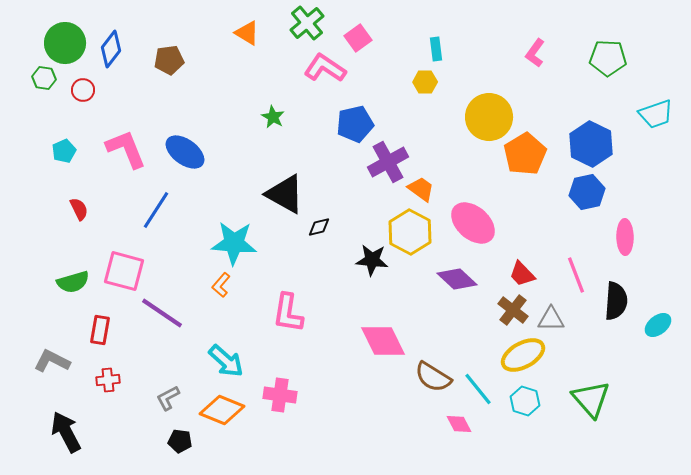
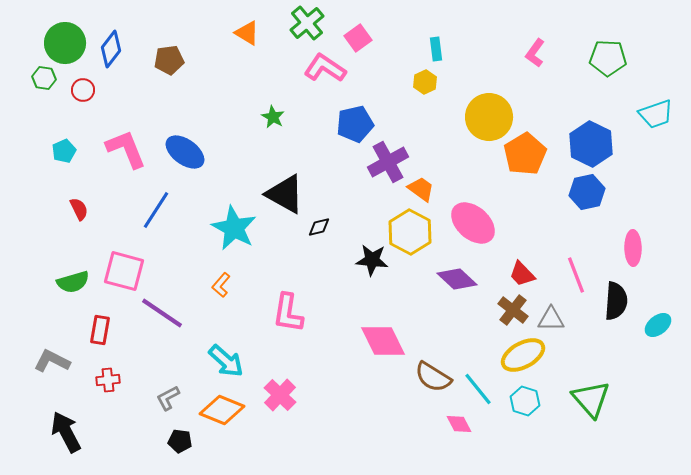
yellow hexagon at (425, 82): rotated 25 degrees counterclockwise
pink ellipse at (625, 237): moved 8 px right, 11 px down
cyan star at (234, 243): moved 15 px up; rotated 24 degrees clockwise
pink cross at (280, 395): rotated 36 degrees clockwise
